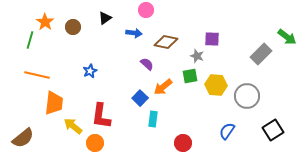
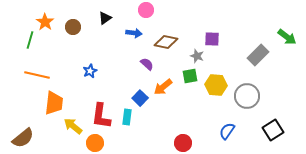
gray rectangle: moved 3 px left, 1 px down
cyan rectangle: moved 26 px left, 2 px up
